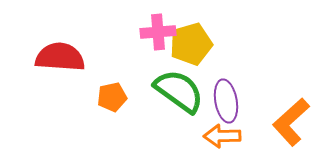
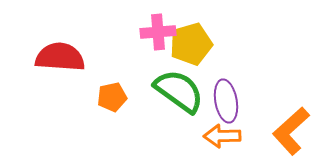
orange L-shape: moved 9 px down
